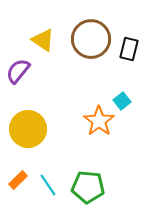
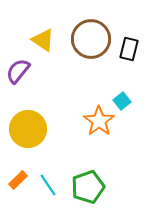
green pentagon: rotated 24 degrees counterclockwise
